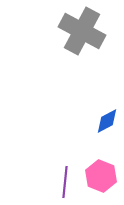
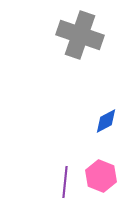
gray cross: moved 2 px left, 4 px down; rotated 9 degrees counterclockwise
blue diamond: moved 1 px left
